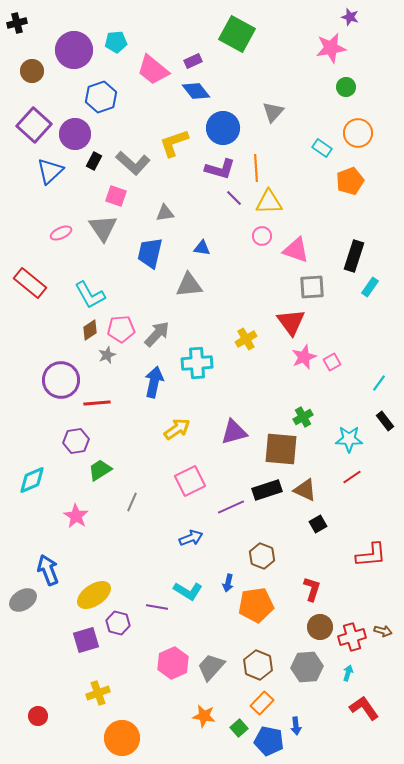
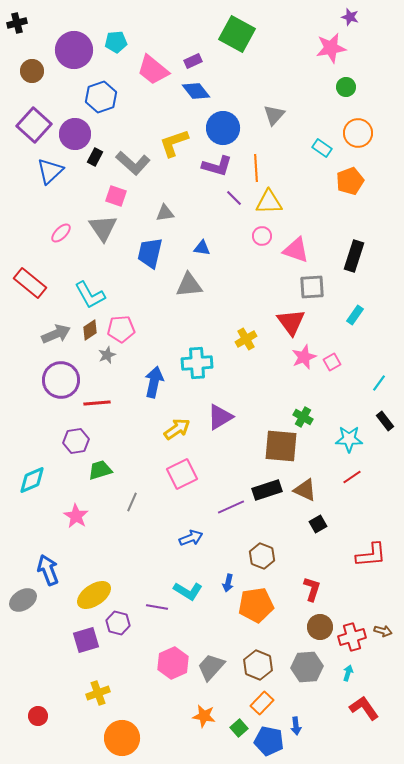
gray triangle at (273, 112): moved 1 px right, 3 px down
black rectangle at (94, 161): moved 1 px right, 4 px up
purple L-shape at (220, 169): moved 3 px left, 3 px up
pink ellipse at (61, 233): rotated 20 degrees counterclockwise
cyan rectangle at (370, 287): moved 15 px left, 28 px down
gray arrow at (157, 334): moved 101 px left; rotated 24 degrees clockwise
green cross at (303, 417): rotated 30 degrees counterclockwise
purple triangle at (234, 432): moved 14 px left, 15 px up; rotated 16 degrees counterclockwise
brown square at (281, 449): moved 3 px up
green trapezoid at (100, 470): rotated 15 degrees clockwise
pink square at (190, 481): moved 8 px left, 7 px up
